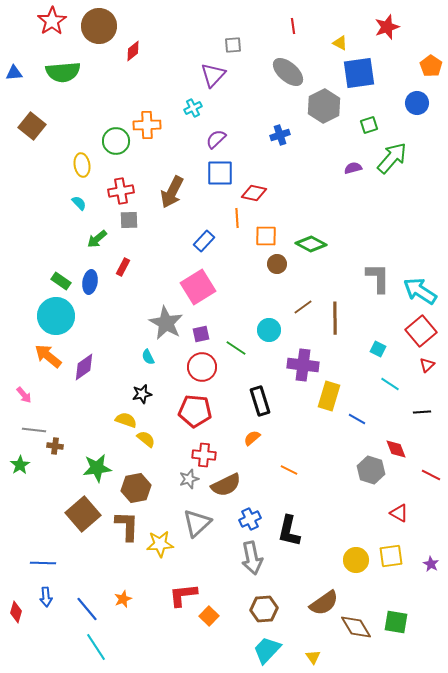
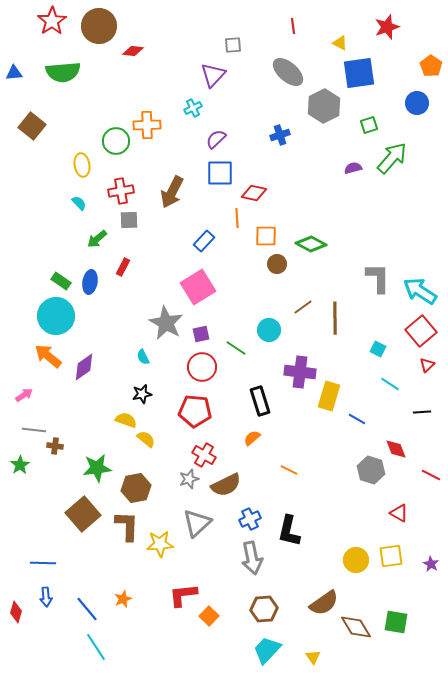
red diamond at (133, 51): rotated 45 degrees clockwise
cyan semicircle at (148, 357): moved 5 px left
purple cross at (303, 365): moved 3 px left, 7 px down
pink arrow at (24, 395): rotated 84 degrees counterclockwise
red cross at (204, 455): rotated 25 degrees clockwise
